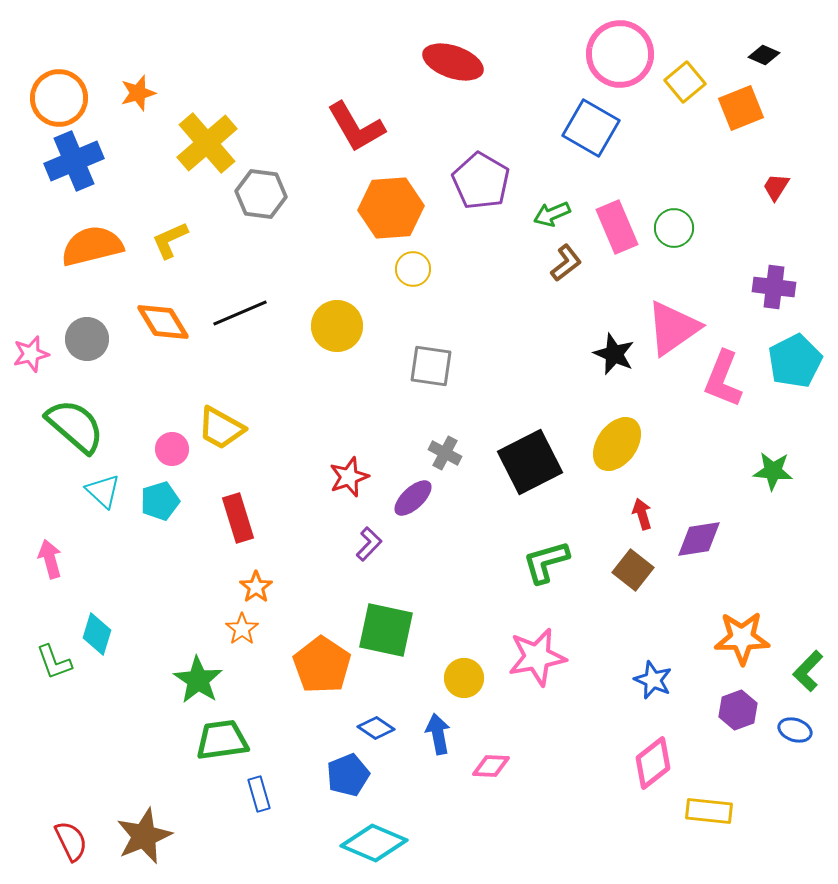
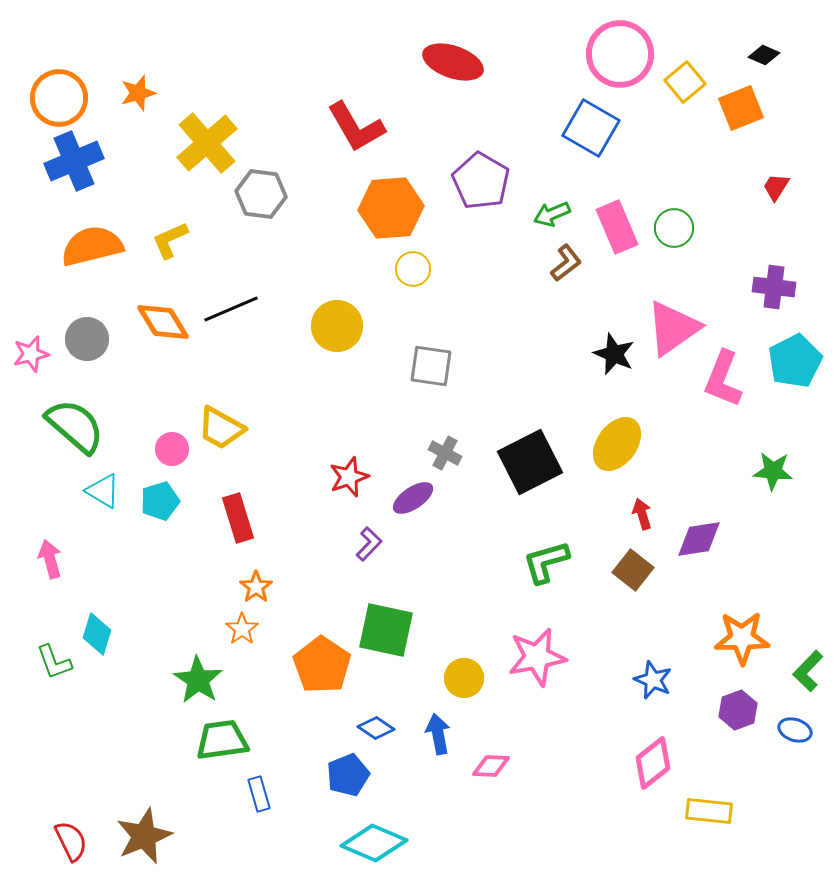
black line at (240, 313): moved 9 px left, 4 px up
cyan triangle at (103, 491): rotated 12 degrees counterclockwise
purple ellipse at (413, 498): rotated 9 degrees clockwise
